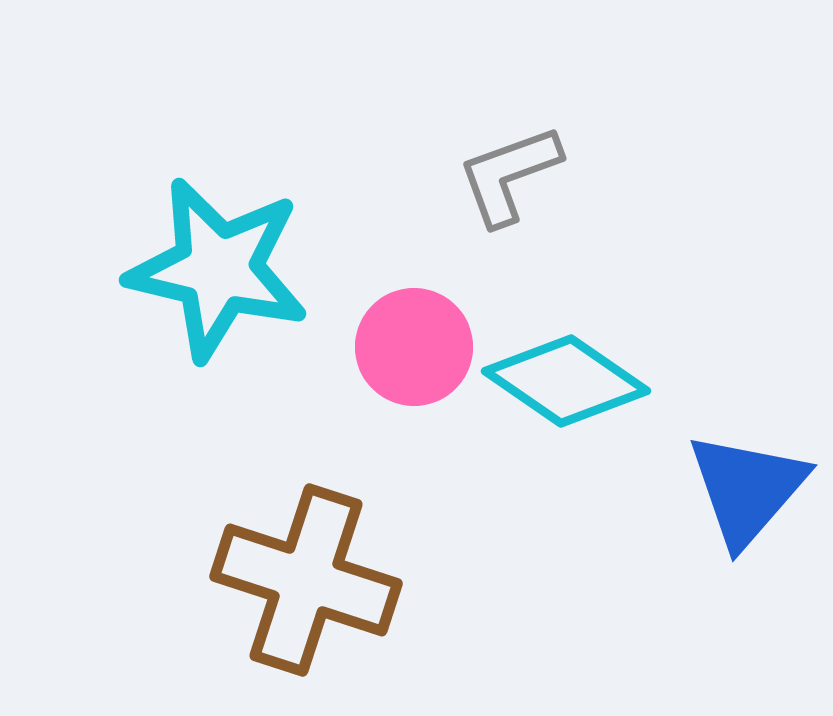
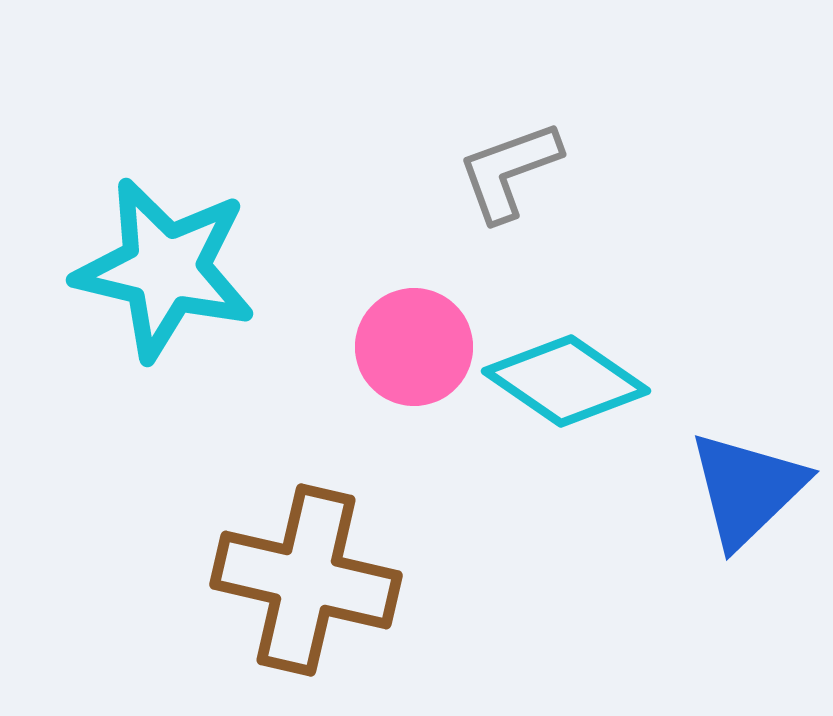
gray L-shape: moved 4 px up
cyan star: moved 53 px left
blue triangle: rotated 5 degrees clockwise
brown cross: rotated 5 degrees counterclockwise
